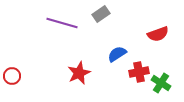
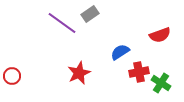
gray rectangle: moved 11 px left
purple line: rotated 20 degrees clockwise
red semicircle: moved 2 px right, 1 px down
blue semicircle: moved 3 px right, 2 px up
